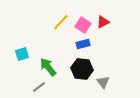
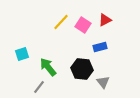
red triangle: moved 2 px right, 2 px up
blue rectangle: moved 17 px right, 3 px down
gray line: rotated 16 degrees counterclockwise
